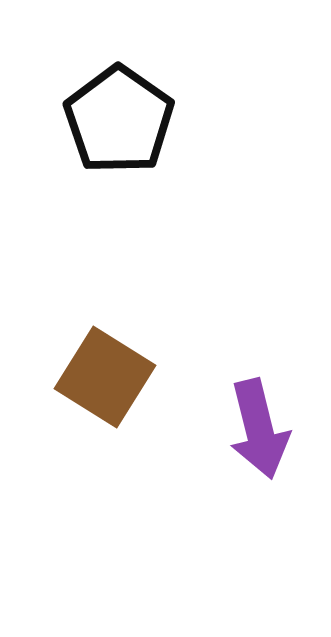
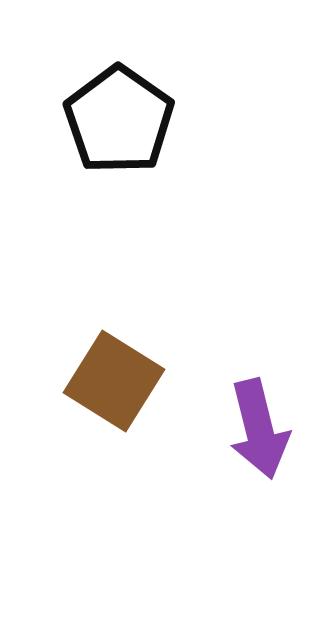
brown square: moved 9 px right, 4 px down
